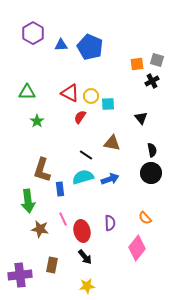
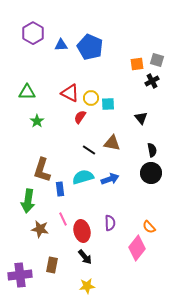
yellow circle: moved 2 px down
black line: moved 3 px right, 5 px up
green arrow: rotated 15 degrees clockwise
orange semicircle: moved 4 px right, 9 px down
